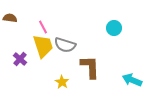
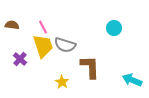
brown semicircle: moved 2 px right, 7 px down
